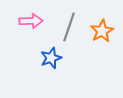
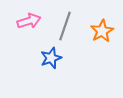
pink arrow: moved 2 px left; rotated 15 degrees counterclockwise
gray line: moved 4 px left, 1 px up
